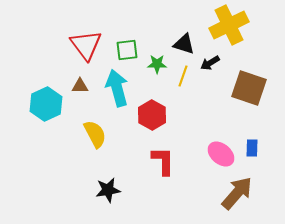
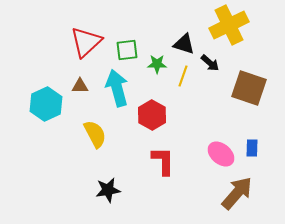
red triangle: moved 3 px up; rotated 24 degrees clockwise
black arrow: rotated 108 degrees counterclockwise
